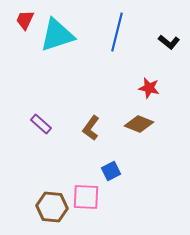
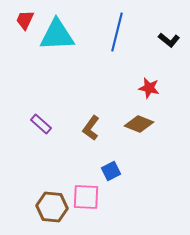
cyan triangle: rotated 15 degrees clockwise
black L-shape: moved 2 px up
